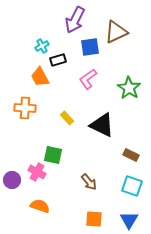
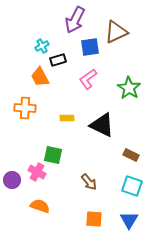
yellow rectangle: rotated 48 degrees counterclockwise
